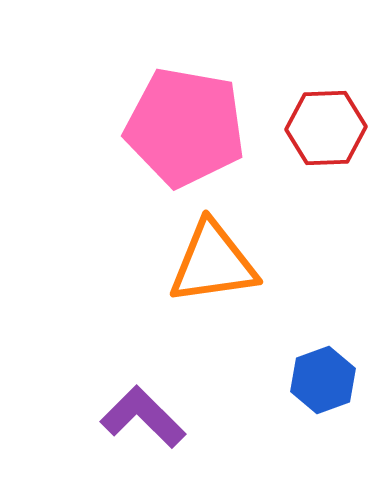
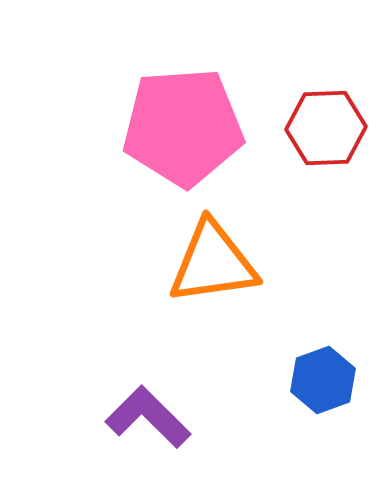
pink pentagon: moved 2 px left; rotated 14 degrees counterclockwise
purple L-shape: moved 5 px right
